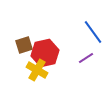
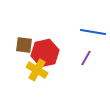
blue line: rotated 45 degrees counterclockwise
brown square: rotated 24 degrees clockwise
purple line: rotated 28 degrees counterclockwise
